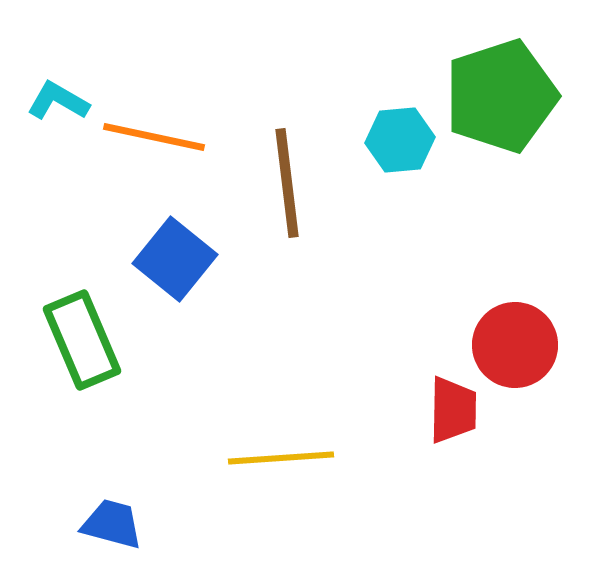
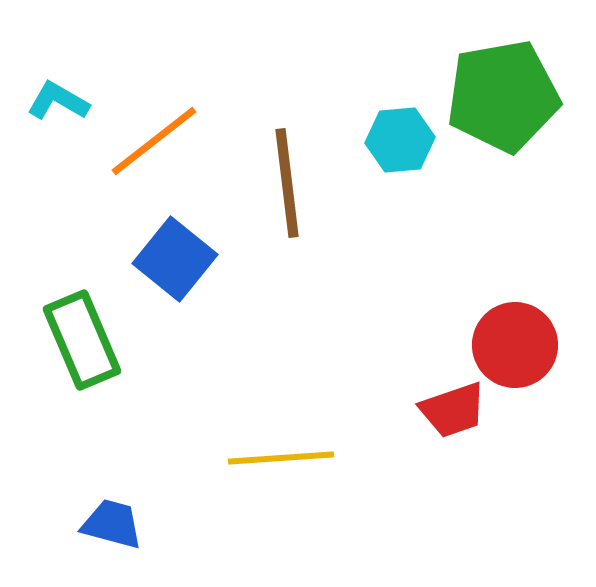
green pentagon: moved 2 px right; rotated 8 degrees clockwise
orange line: moved 4 px down; rotated 50 degrees counterclockwise
red trapezoid: rotated 70 degrees clockwise
